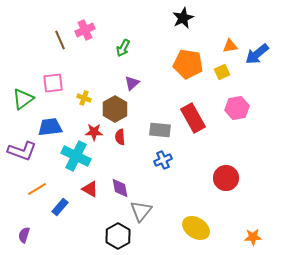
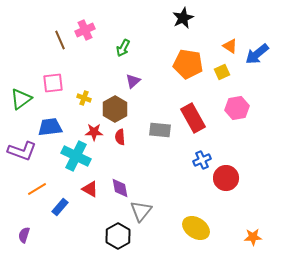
orange triangle: rotated 42 degrees clockwise
purple triangle: moved 1 px right, 2 px up
green triangle: moved 2 px left
blue cross: moved 39 px right
